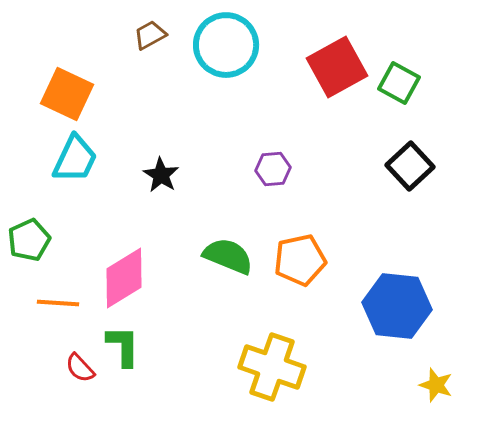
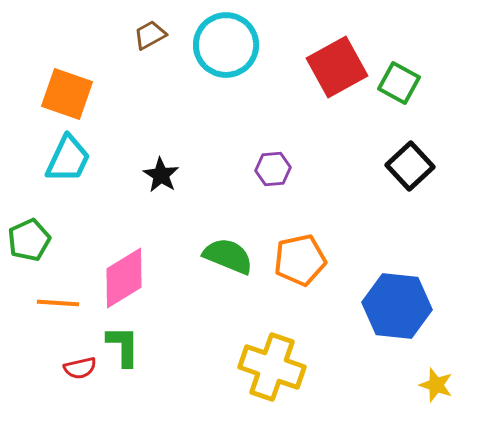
orange square: rotated 6 degrees counterclockwise
cyan trapezoid: moved 7 px left
red semicircle: rotated 60 degrees counterclockwise
